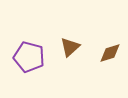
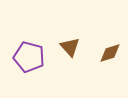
brown triangle: rotated 30 degrees counterclockwise
